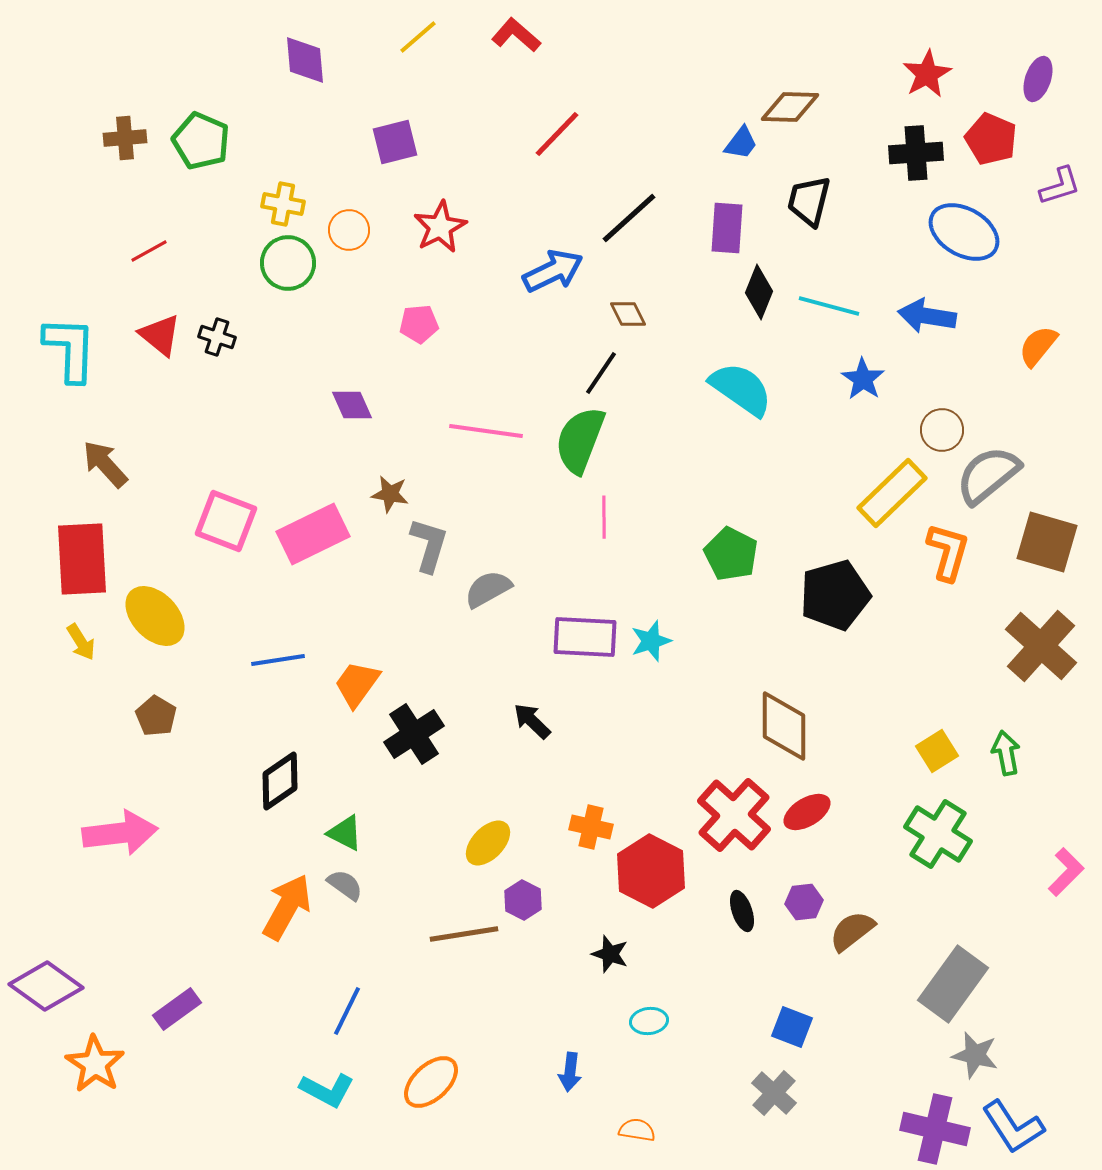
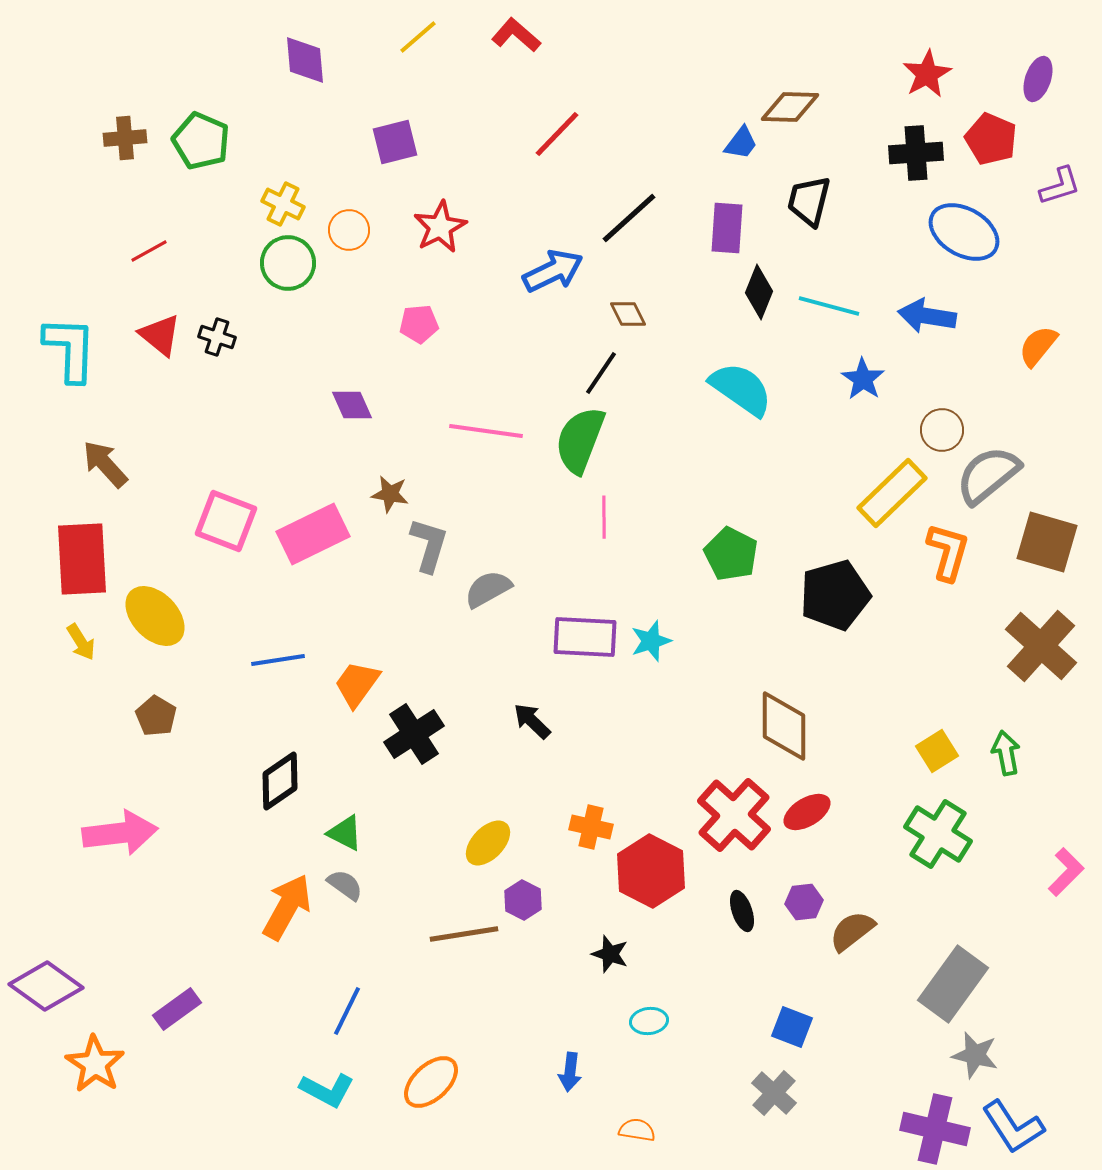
yellow cross at (283, 204): rotated 15 degrees clockwise
